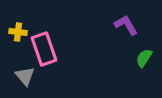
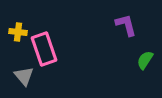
purple L-shape: rotated 15 degrees clockwise
green semicircle: moved 1 px right, 2 px down
gray triangle: moved 1 px left
